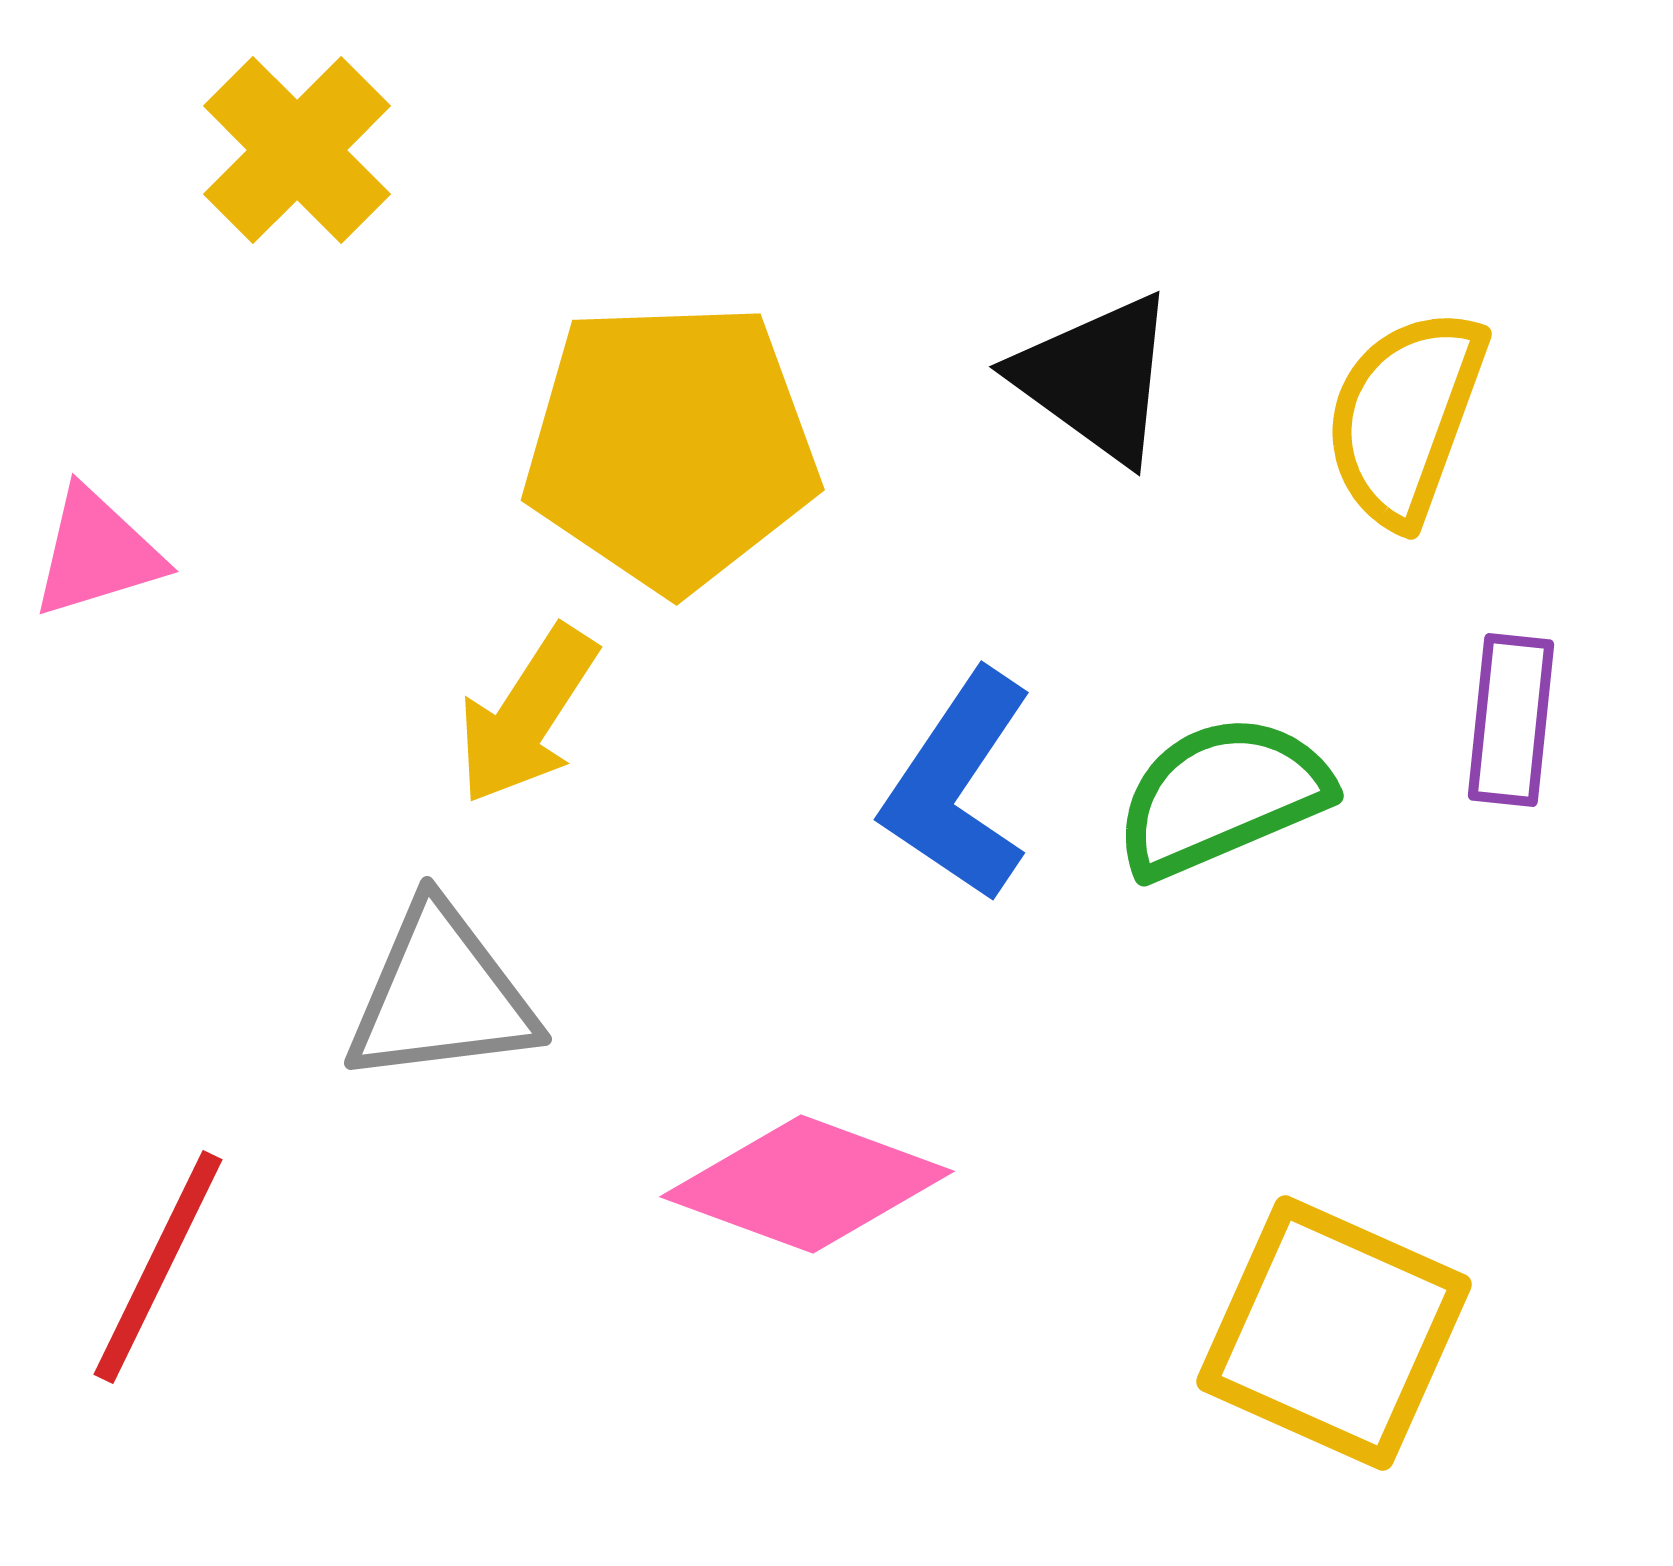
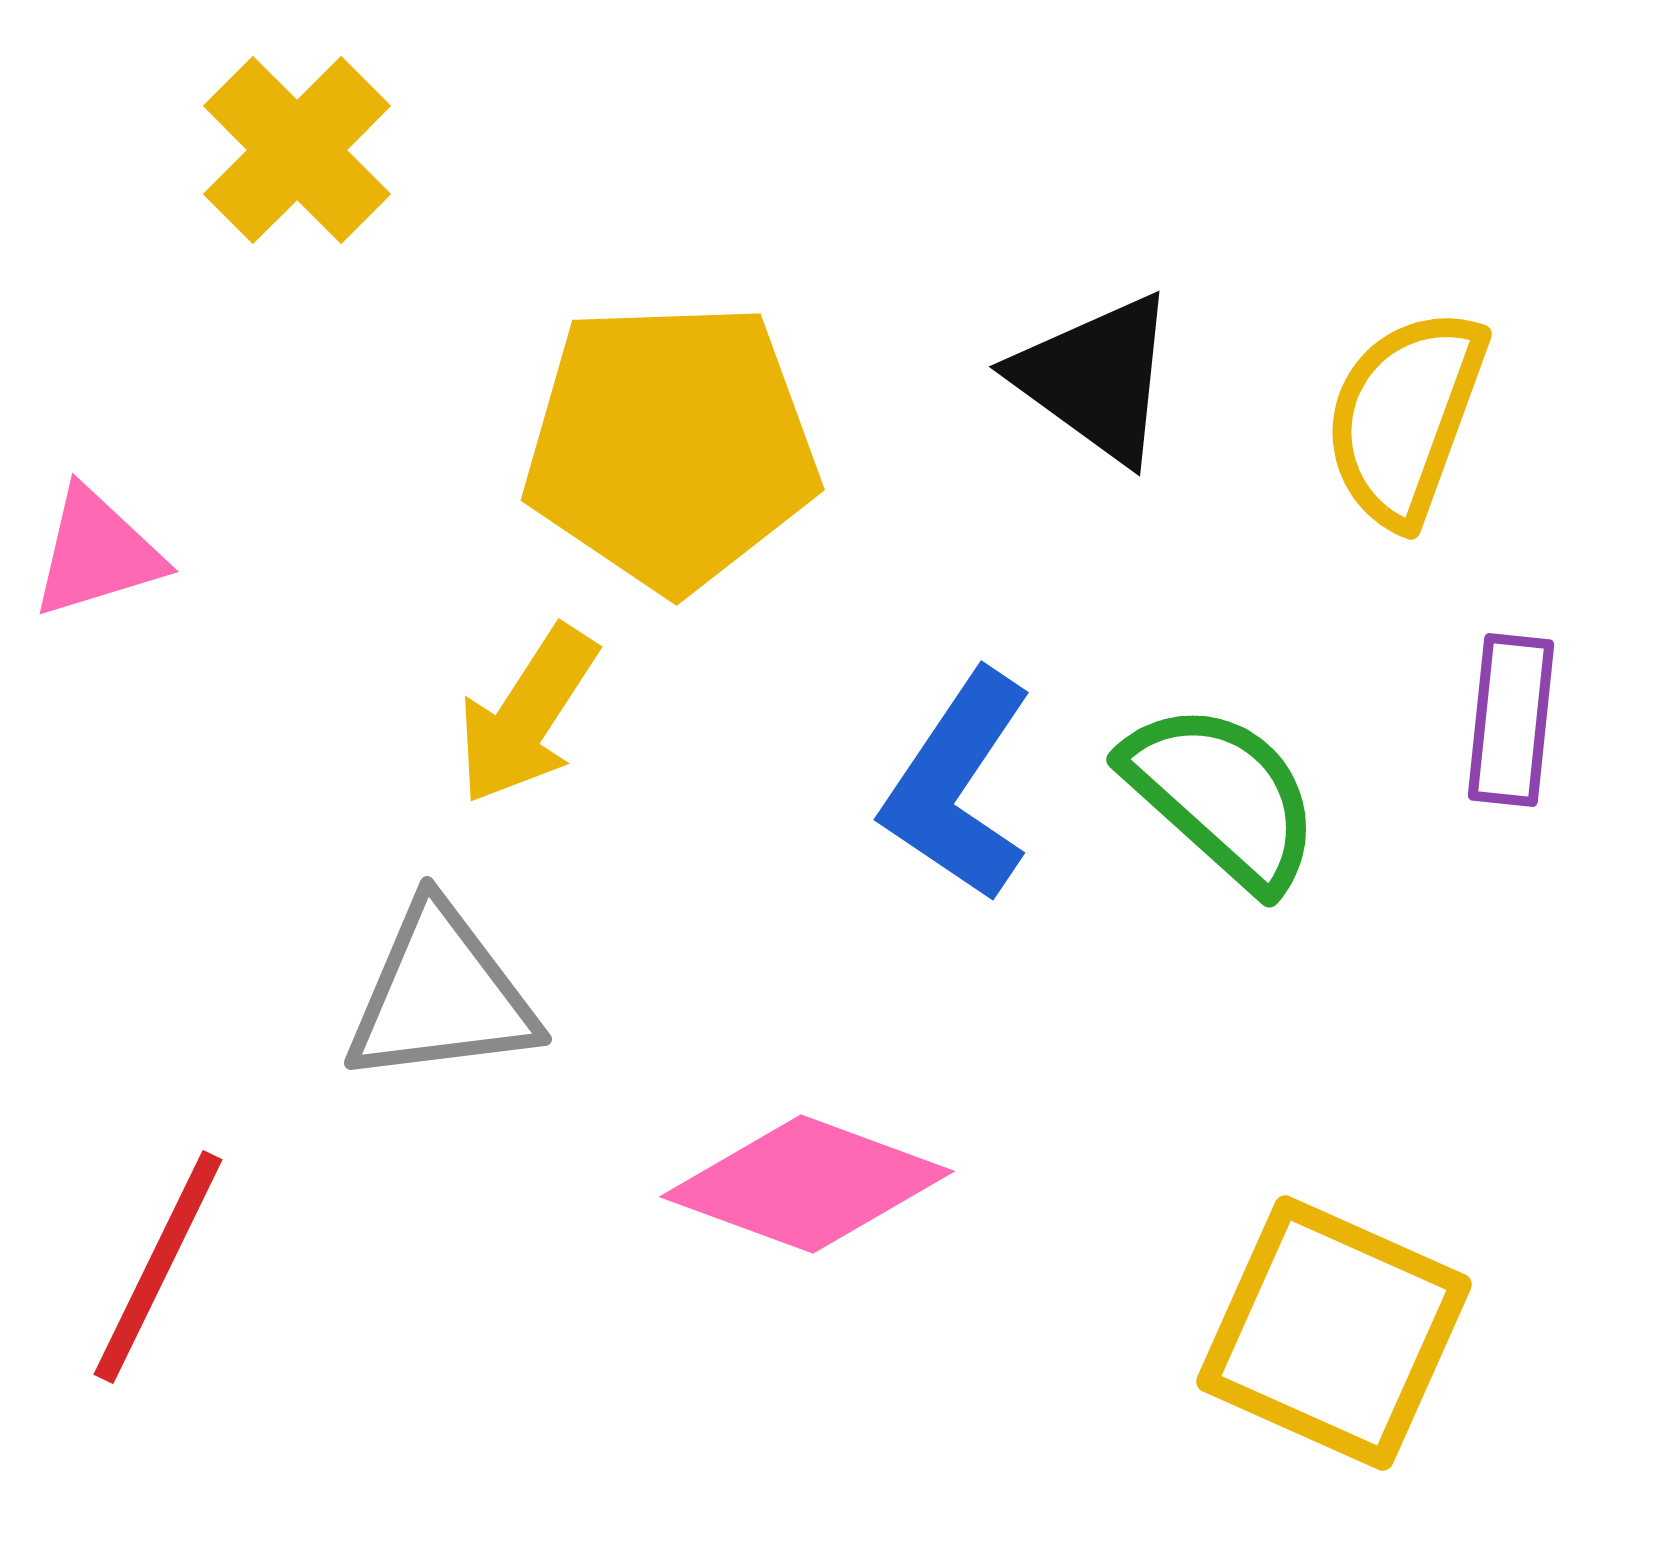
green semicircle: rotated 65 degrees clockwise
